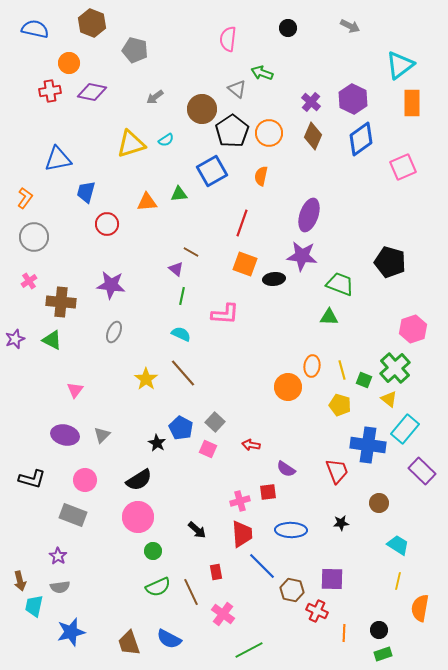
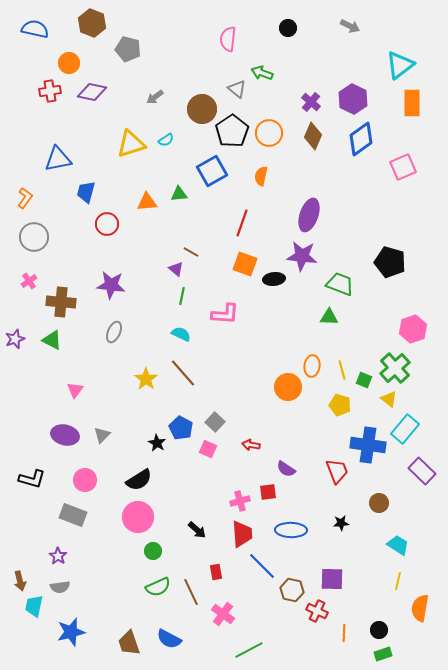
gray pentagon at (135, 50): moved 7 px left, 1 px up
